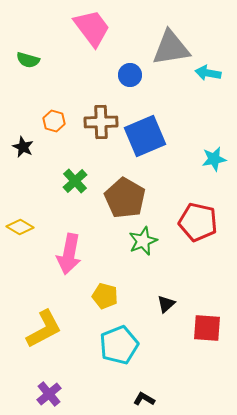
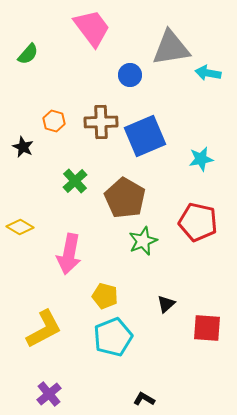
green semicircle: moved 6 px up; rotated 65 degrees counterclockwise
cyan star: moved 13 px left
cyan pentagon: moved 6 px left, 8 px up
